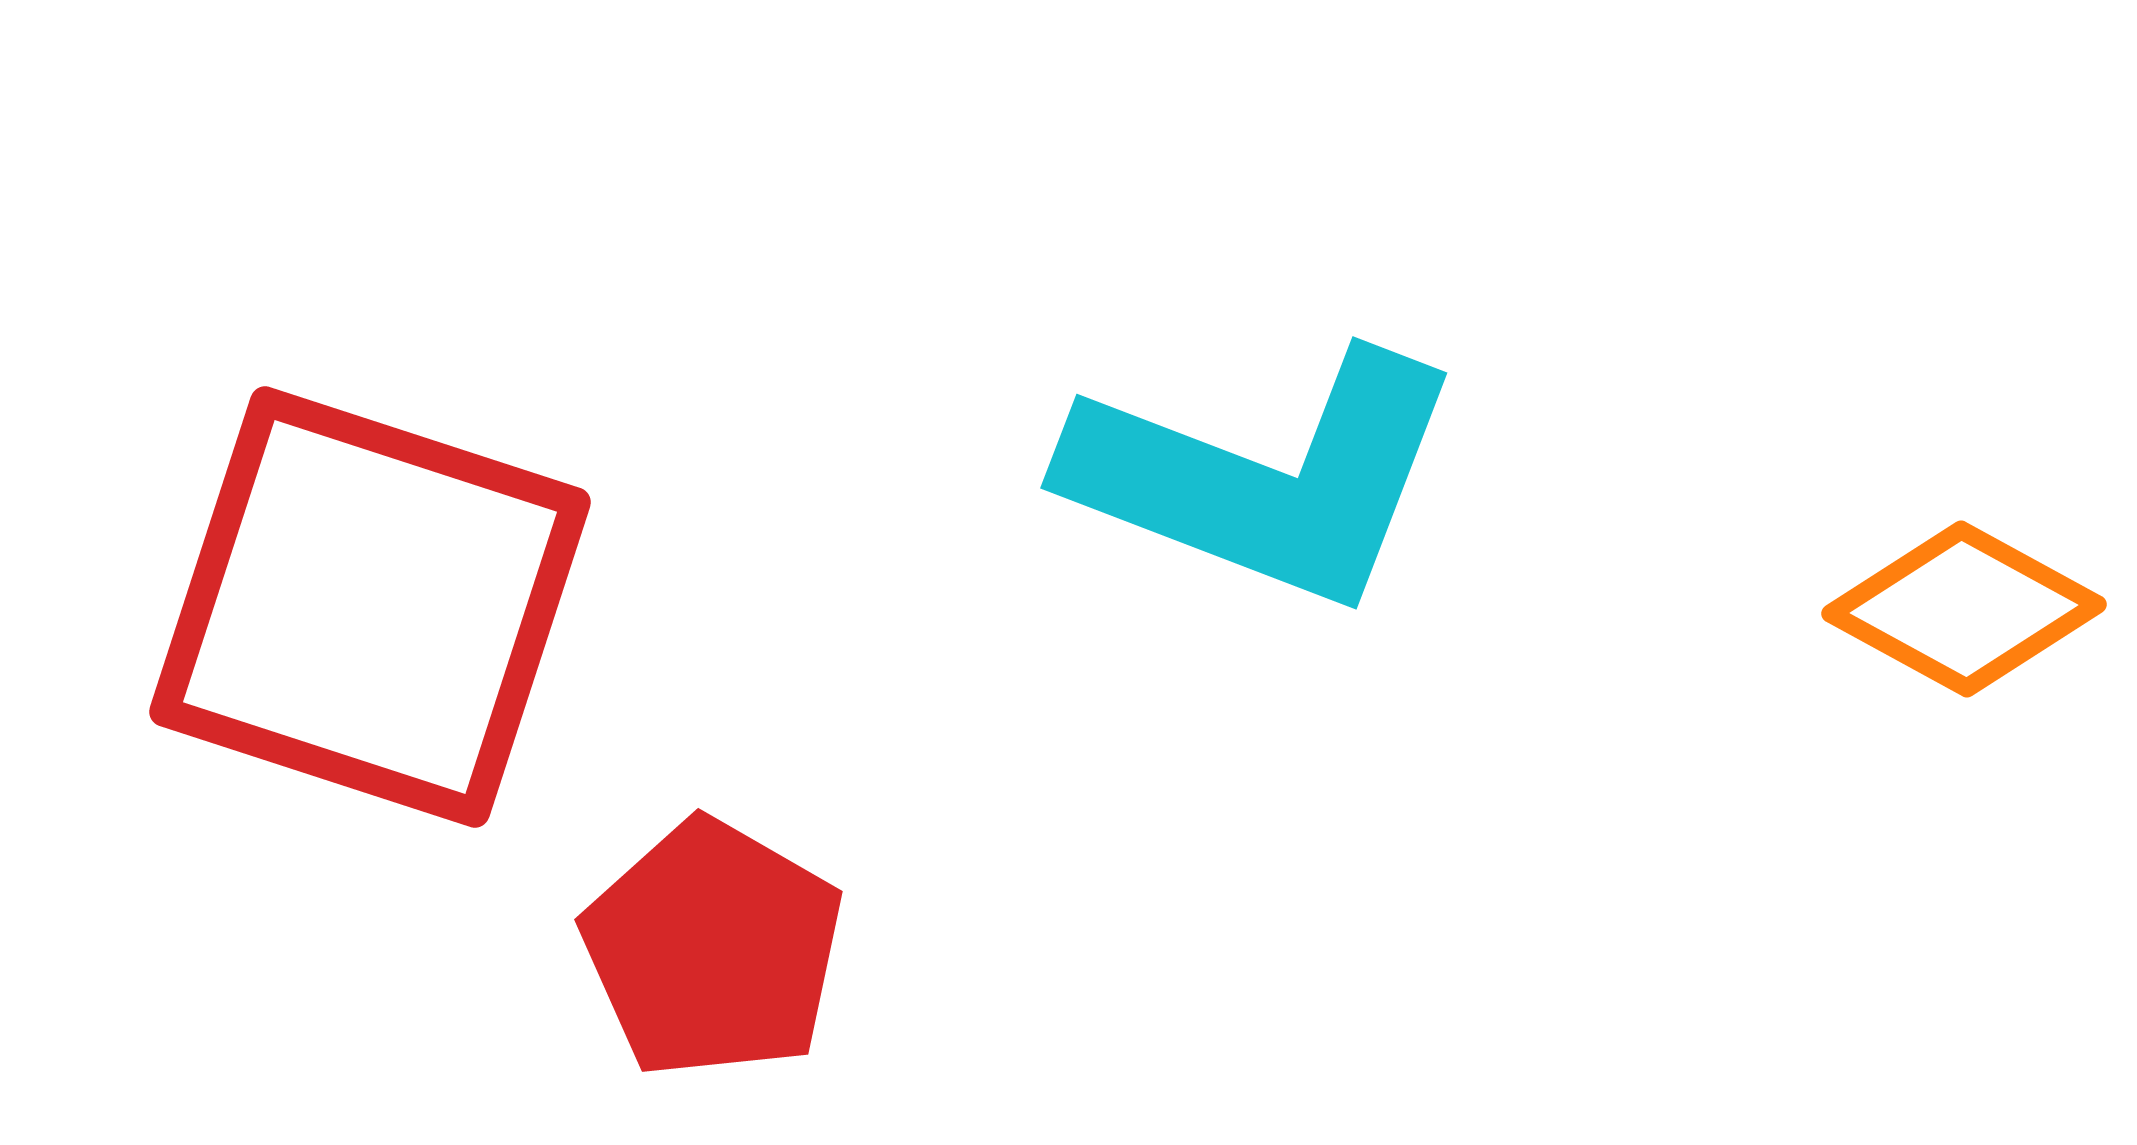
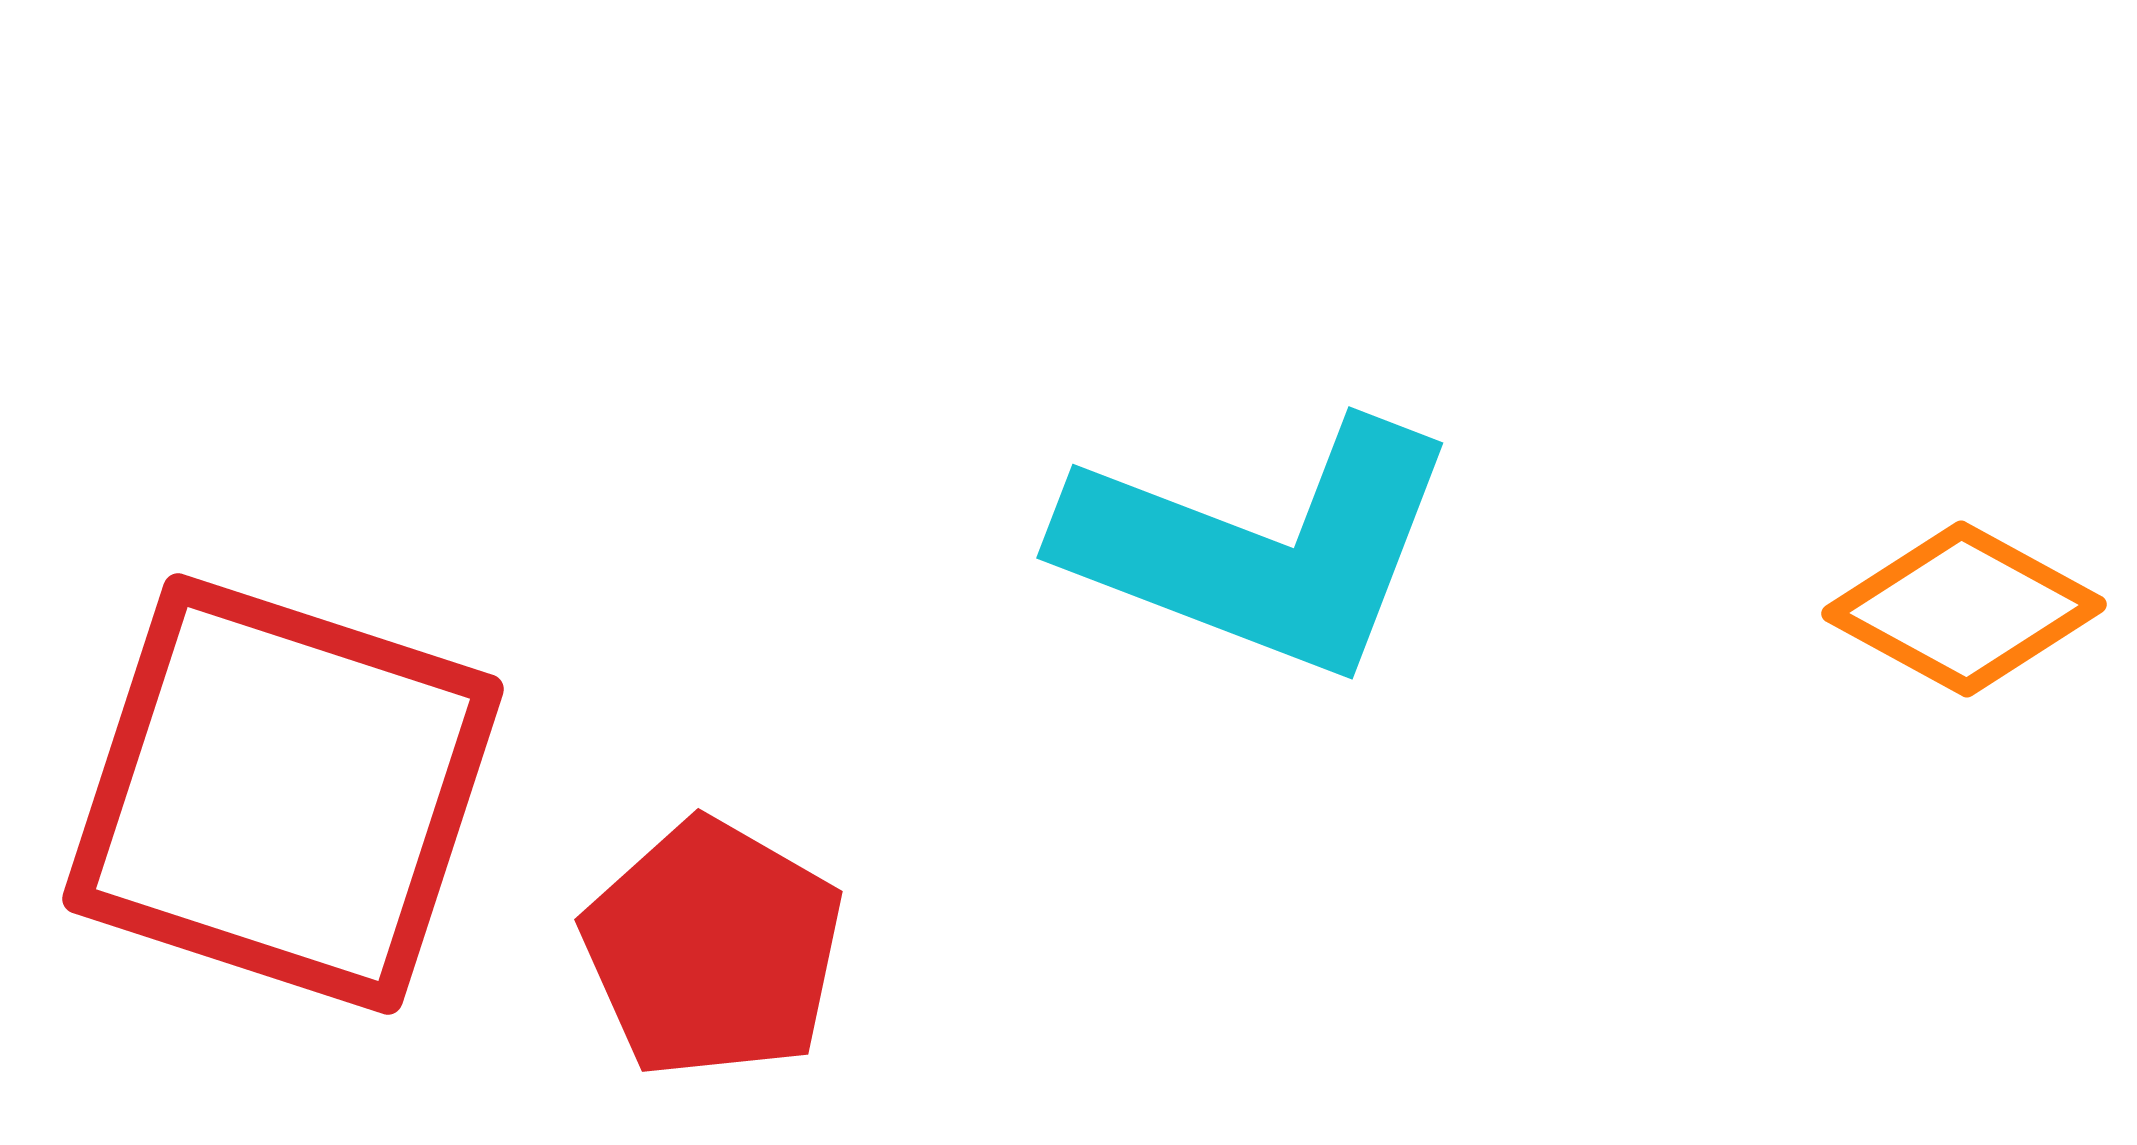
cyan L-shape: moved 4 px left, 70 px down
red square: moved 87 px left, 187 px down
